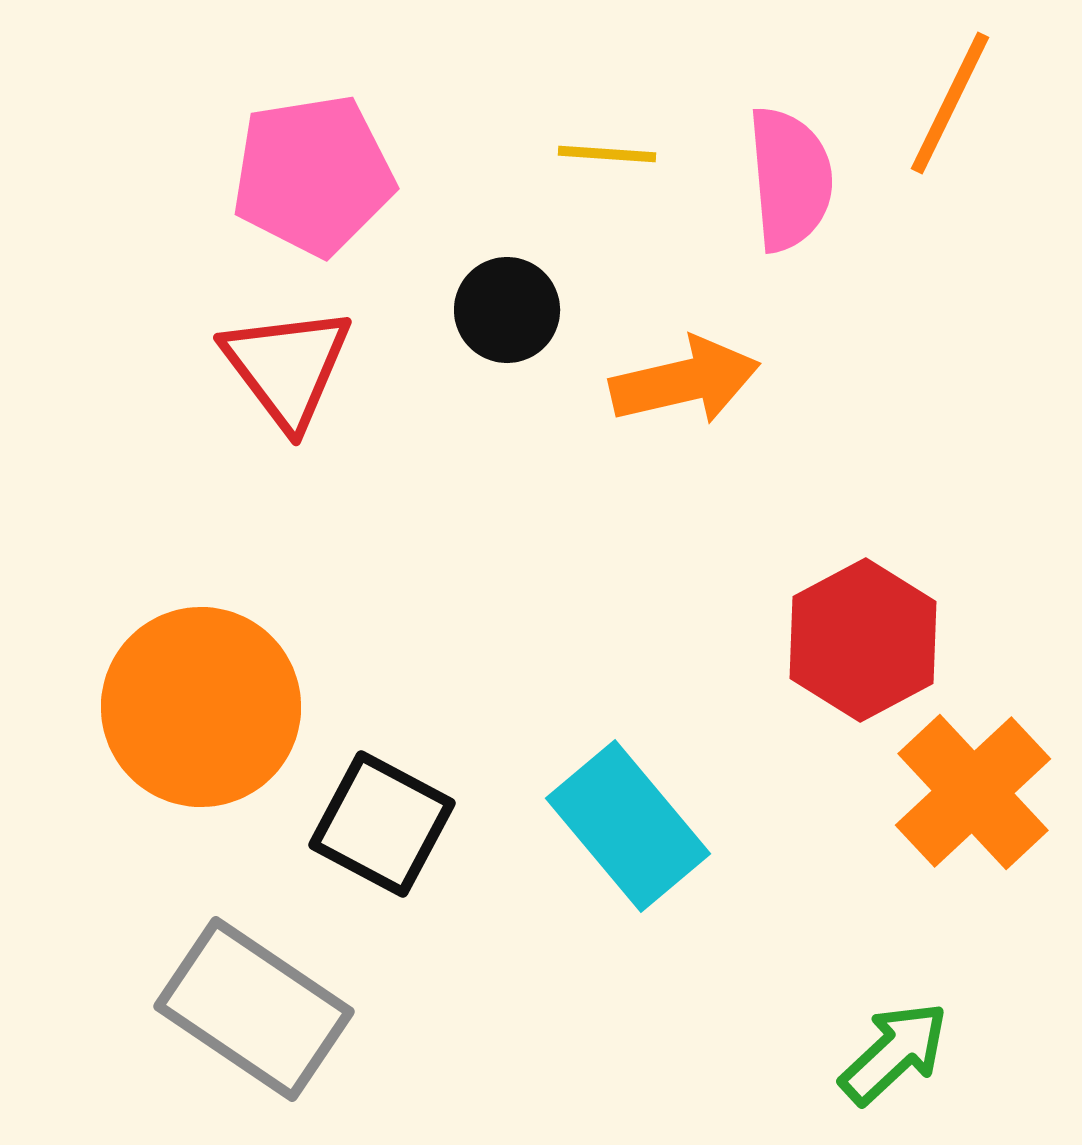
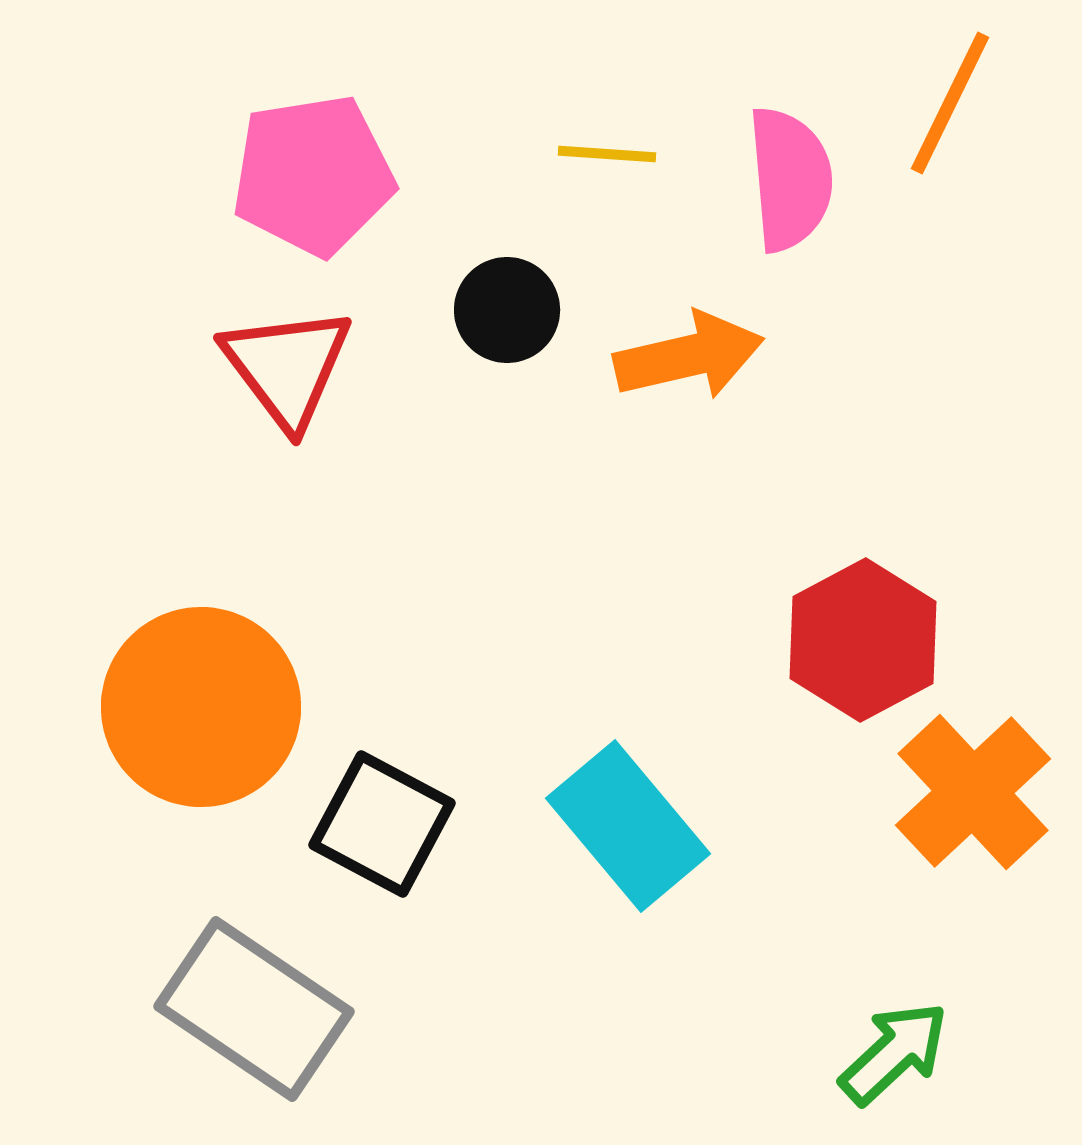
orange arrow: moved 4 px right, 25 px up
